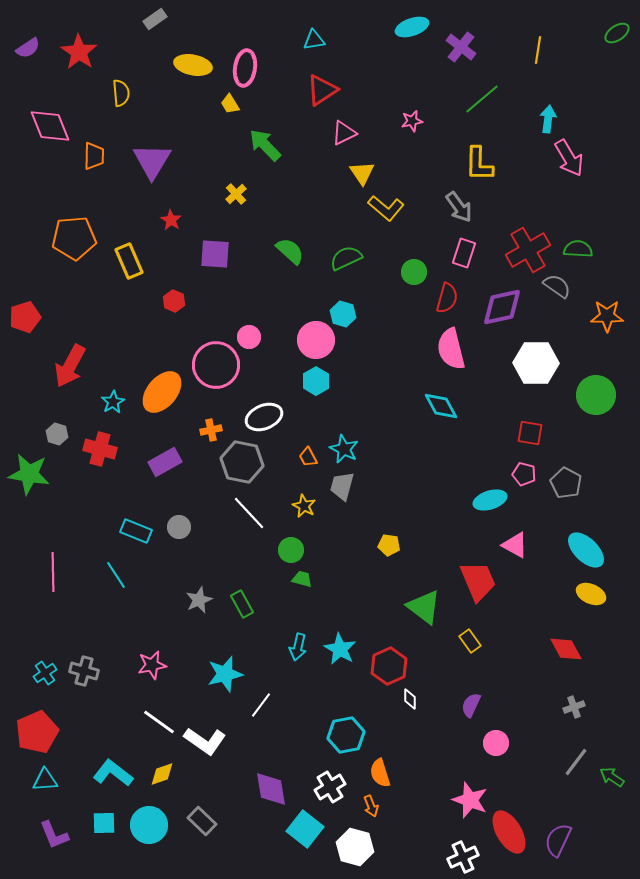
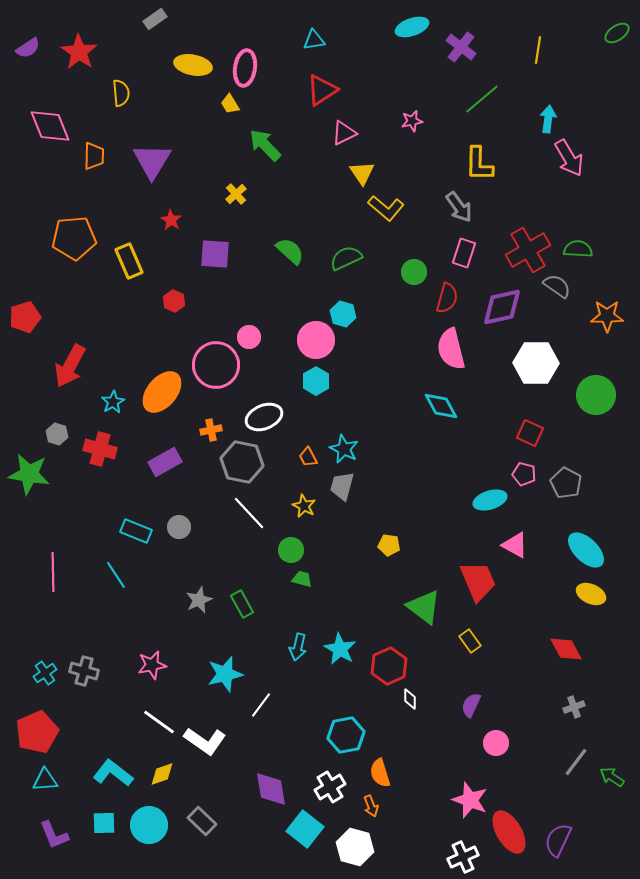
red square at (530, 433): rotated 16 degrees clockwise
